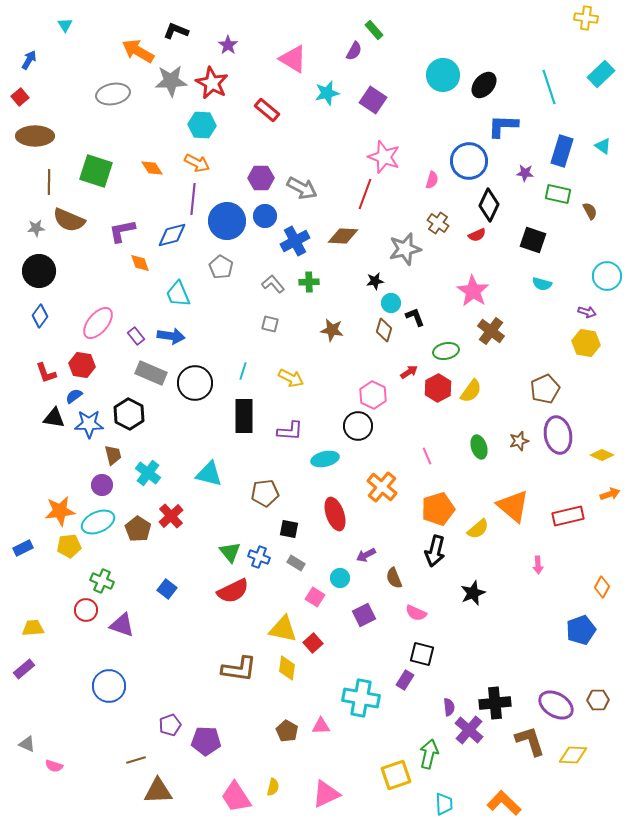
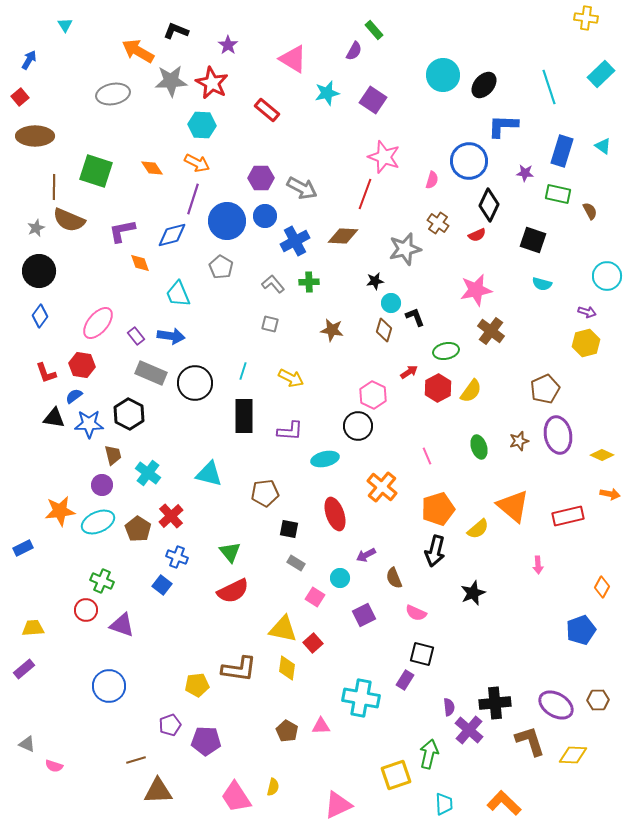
brown line at (49, 182): moved 5 px right, 5 px down
purple line at (193, 199): rotated 12 degrees clockwise
gray star at (36, 228): rotated 18 degrees counterclockwise
pink star at (473, 291): moved 3 px right, 1 px up; rotated 28 degrees clockwise
yellow hexagon at (586, 343): rotated 24 degrees counterclockwise
orange arrow at (610, 494): rotated 30 degrees clockwise
yellow pentagon at (69, 546): moved 128 px right, 139 px down
blue cross at (259, 557): moved 82 px left
blue square at (167, 589): moved 5 px left, 4 px up
pink triangle at (326, 794): moved 12 px right, 11 px down
